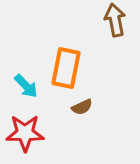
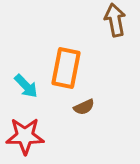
brown semicircle: moved 2 px right
red star: moved 3 px down
